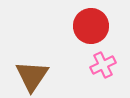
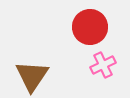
red circle: moved 1 px left, 1 px down
